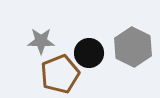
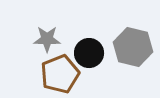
gray star: moved 6 px right, 2 px up
gray hexagon: rotated 12 degrees counterclockwise
